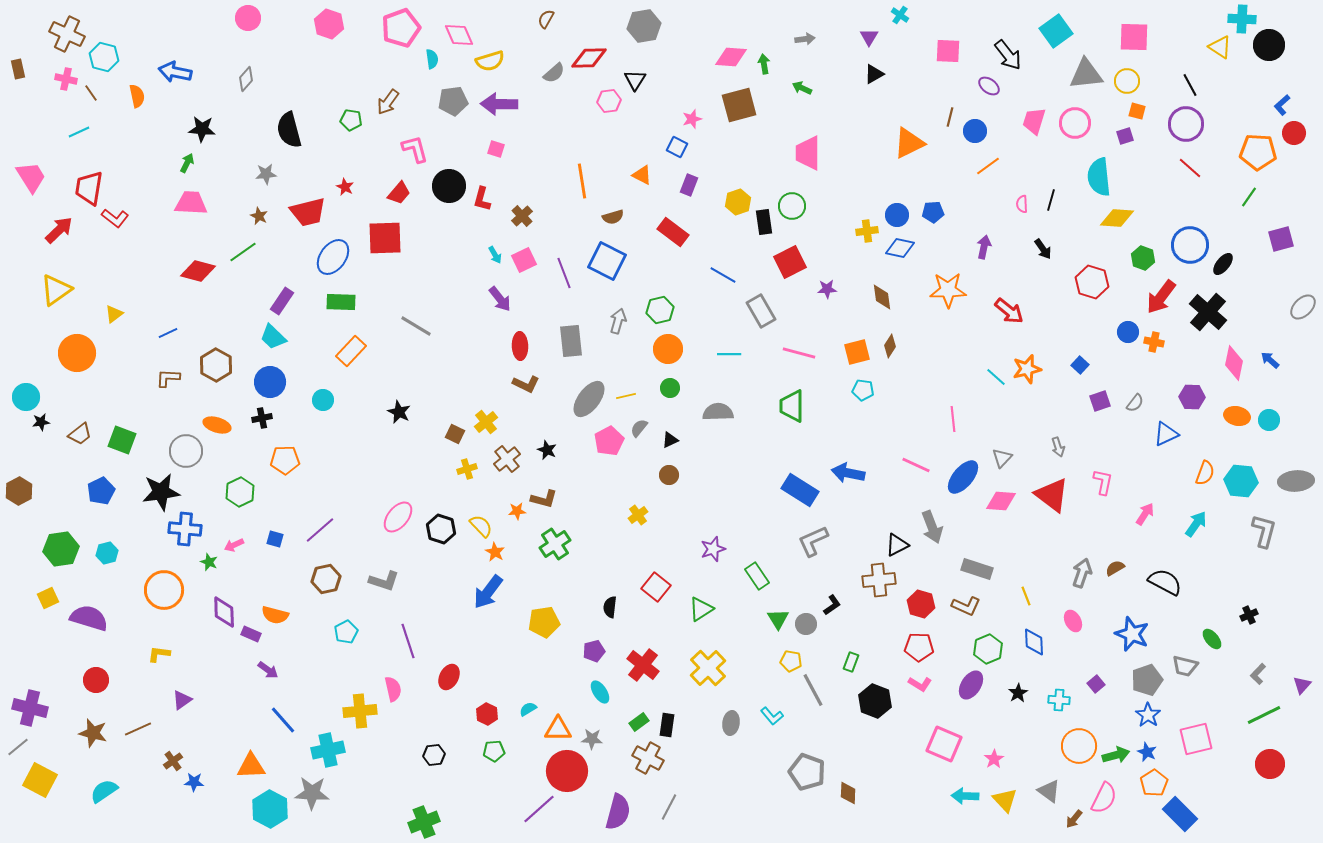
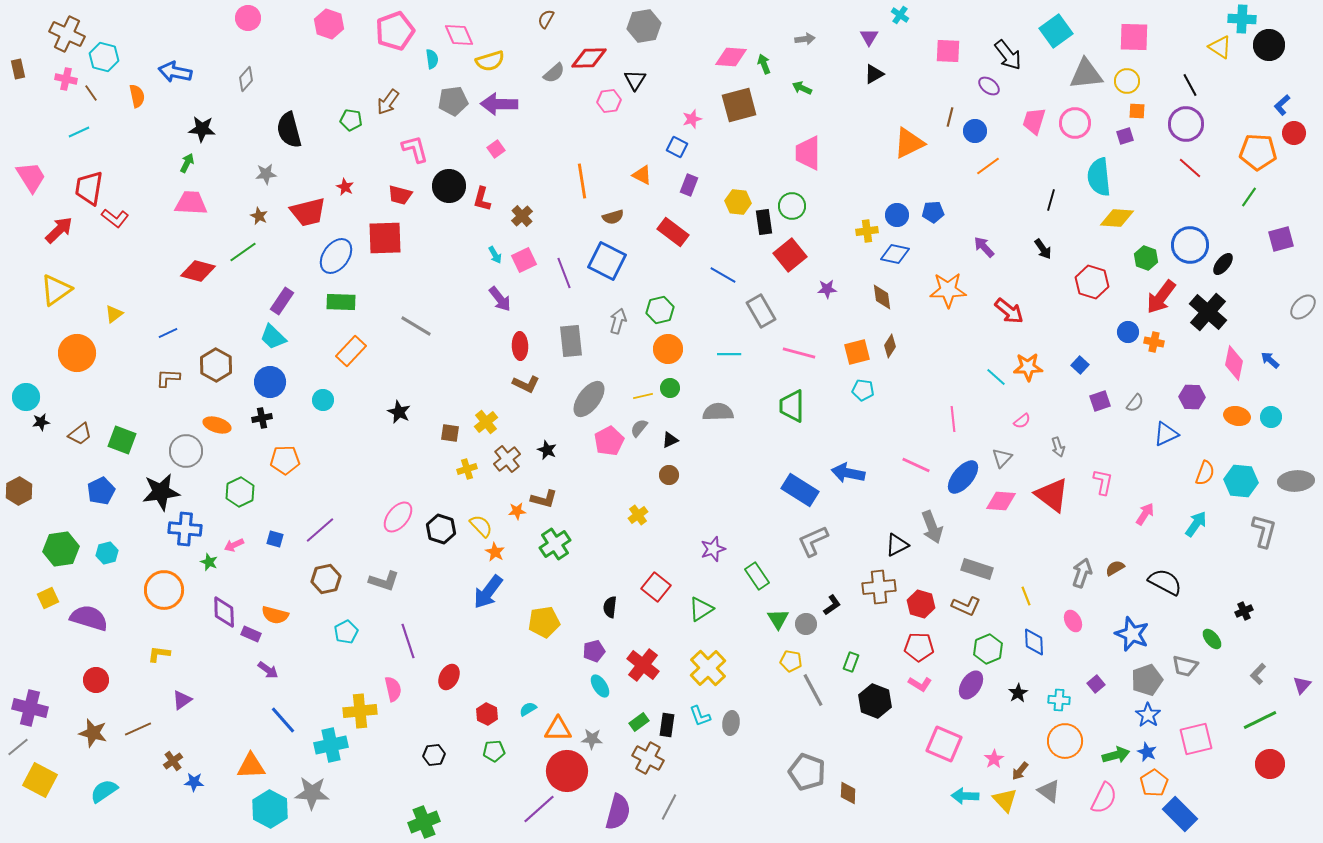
pink pentagon at (401, 28): moved 6 px left, 3 px down
green arrow at (764, 64): rotated 12 degrees counterclockwise
orange square at (1137, 111): rotated 12 degrees counterclockwise
pink square at (496, 149): rotated 36 degrees clockwise
red trapezoid at (399, 193): moved 1 px right, 2 px down; rotated 65 degrees clockwise
yellow hexagon at (738, 202): rotated 25 degrees clockwise
pink semicircle at (1022, 204): moved 217 px down; rotated 126 degrees counterclockwise
purple arrow at (984, 247): rotated 55 degrees counterclockwise
blue diamond at (900, 248): moved 5 px left, 6 px down
blue ellipse at (333, 257): moved 3 px right, 1 px up
green hexagon at (1143, 258): moved 3 px right
red square at (790, 262): moved 7 px up; rotated 12 degrees counterclockwise
orange star at (1027, 369): moved 1 px right, 2 px up; rotated 12 degrees clockwise
yellow line at (626, 396): moved 17 px right
cyan circle at (1269, 420): moved 2 px right, 3 px up
brown square at (455, 434): moved 5 px left, 1 px up; rotated 18 degrees counterclockwise
brown cross at (879, 580): moved 7 px down
black cross at (1249, 615): moved 5 px left, 4 px up
cyan ellipse at (600, 692): moved 6 px up
green line at (1264, 715): moved 4 px left, 5 px down
cyan L-shape at (772, 716): moved 72 px left; rotated 20 degrees clockwise
orange circle at (1079, 746): moved 14 px left, 5 px up
cyan cross at (328, 750): moved 3 px right, 5 px up
brown arrow at (1074, 819): moved 54 px left, 48 px up
